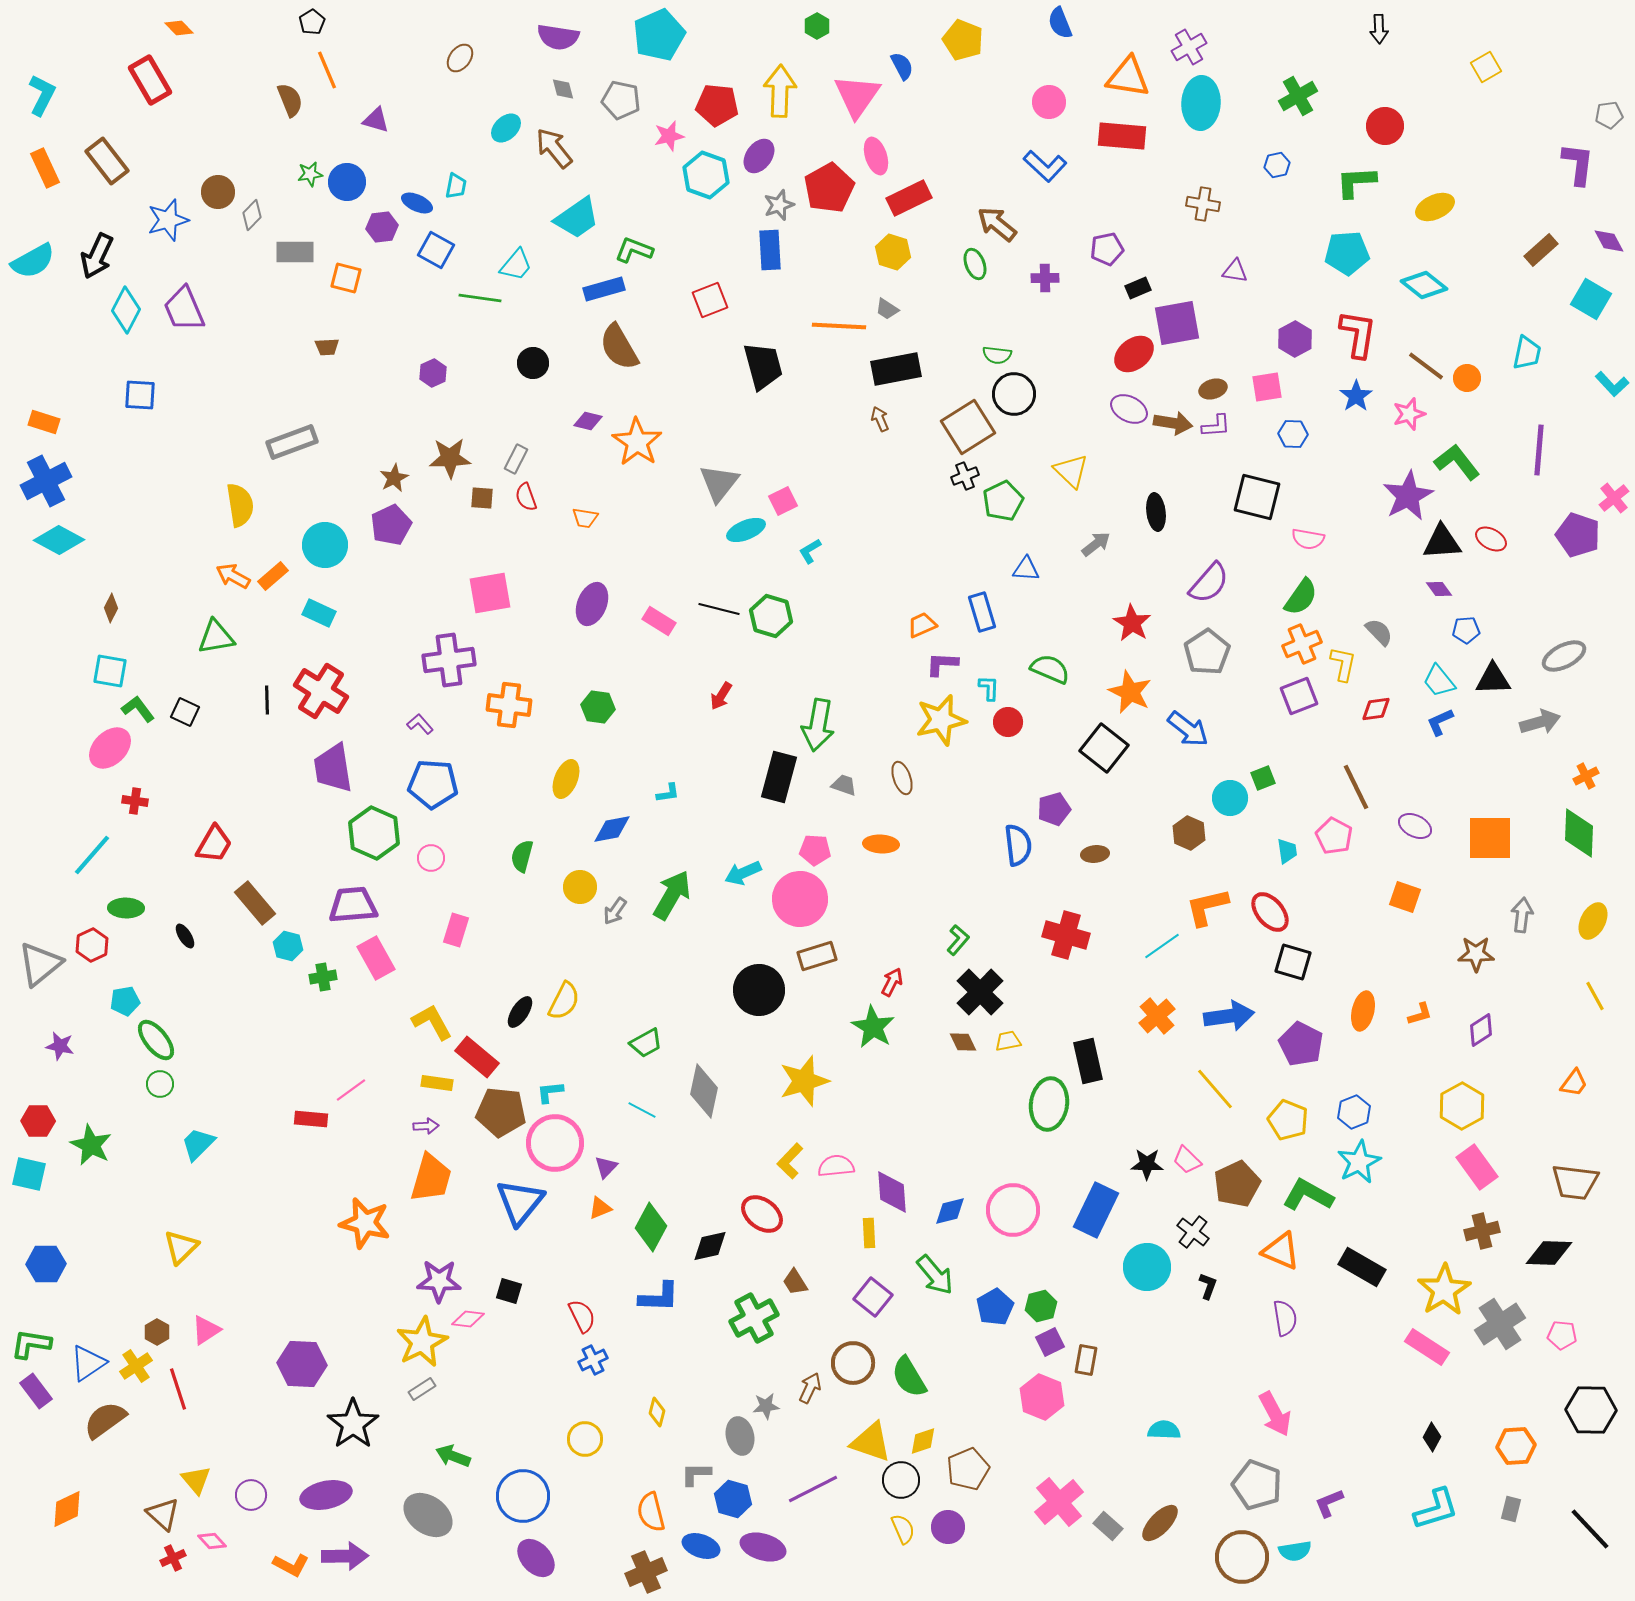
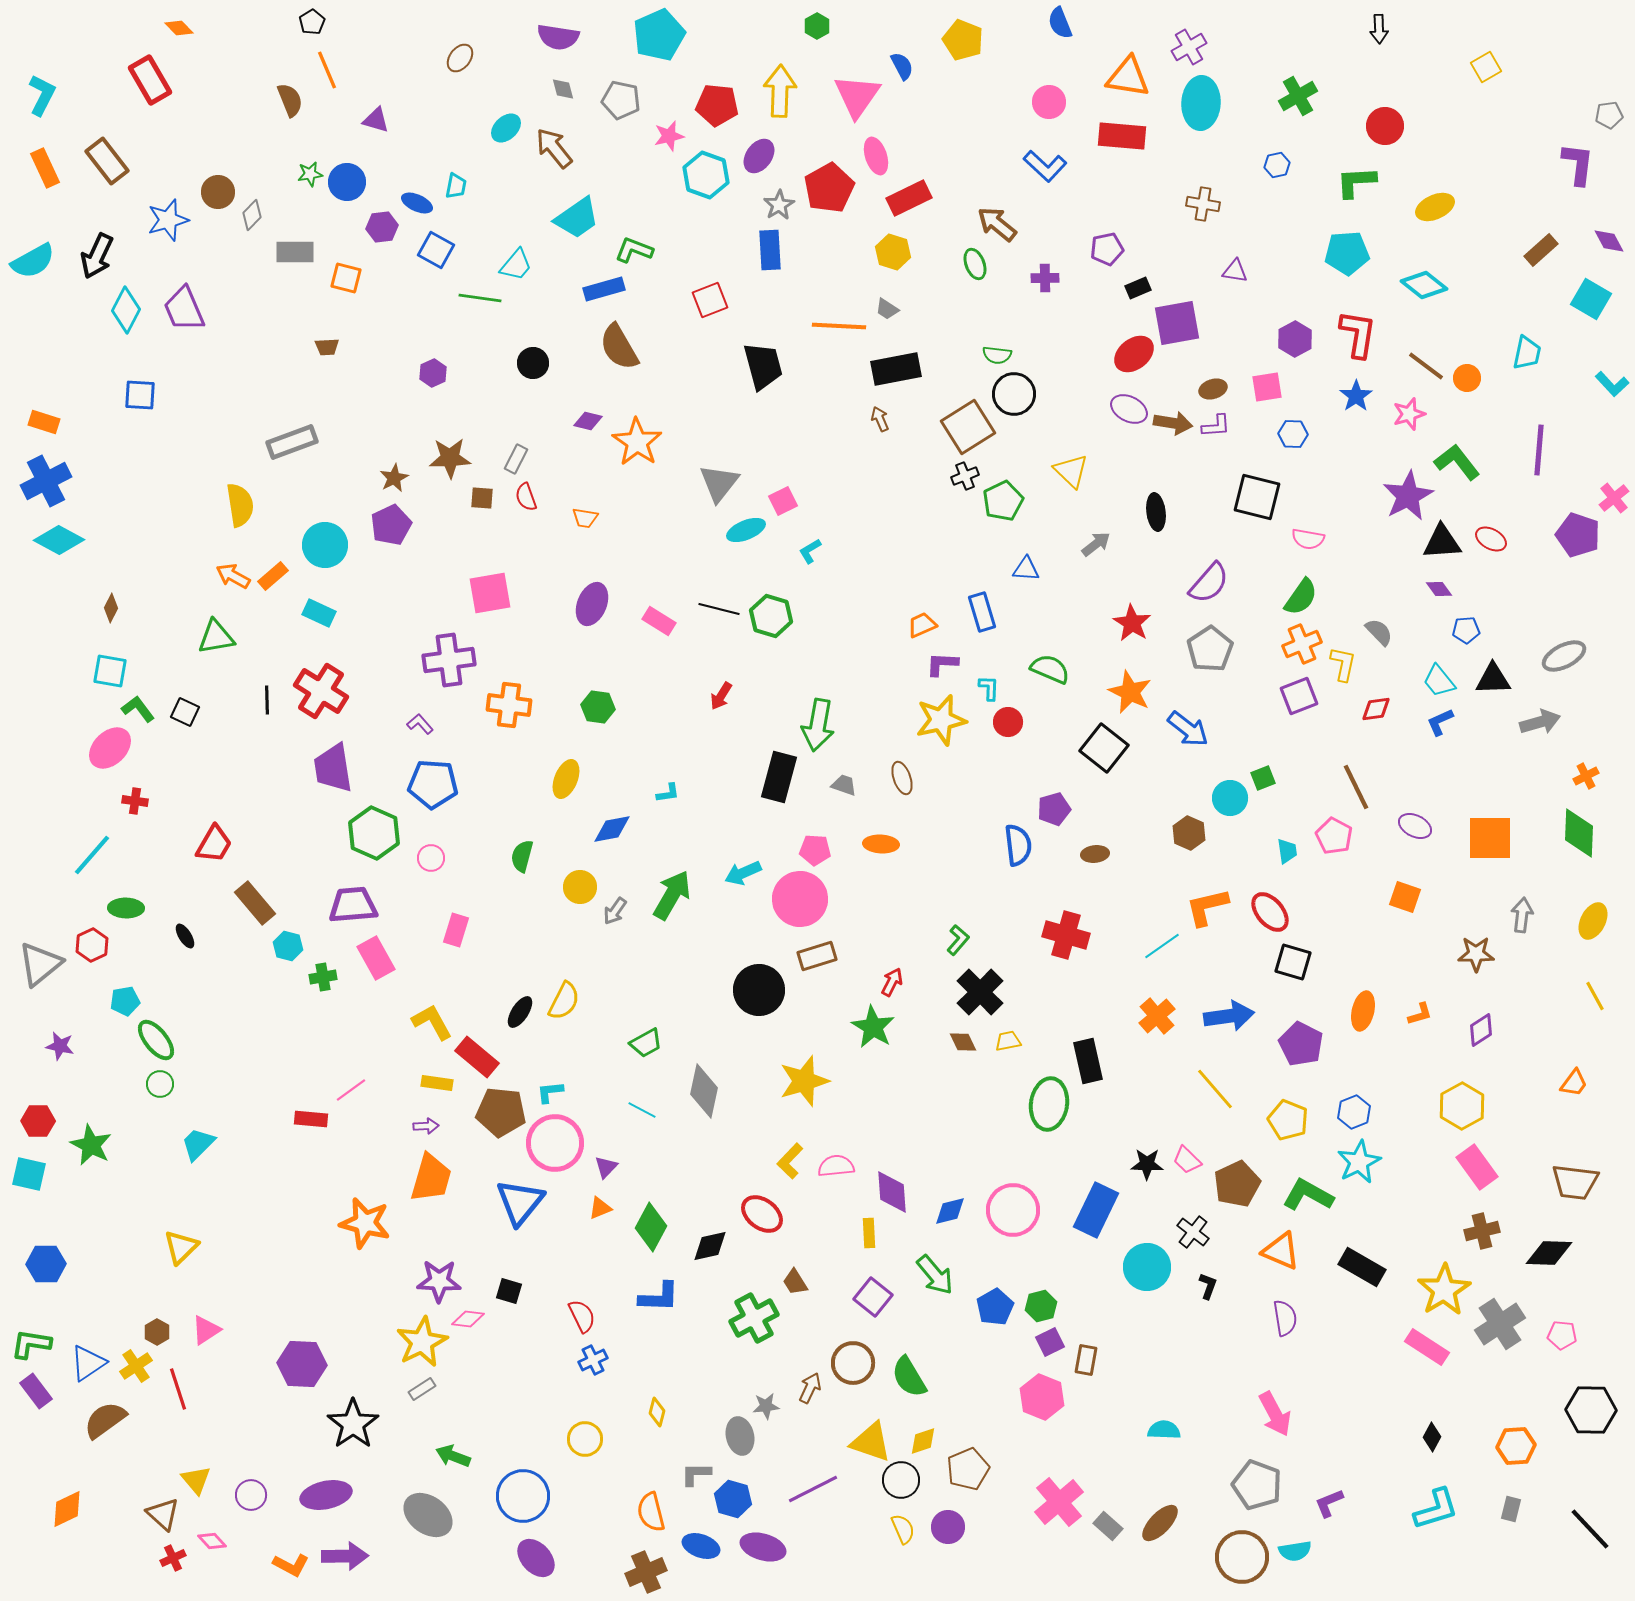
gray star at (779, 205): rotated 12 degrees counterclockwise
gray pentagon at (1207, 652): moved 3 px right, 3 px up
